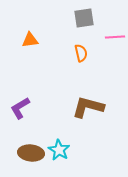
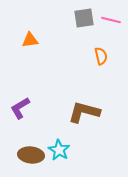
pink line: moved 4 px left, 17 px up; rotated 18 degrees clockwise
orange semicircle: moved 20 px right, 3 px down
brown L-shape: moved 4 px left, 5 px down
brown ellipse: moved 2 px down
